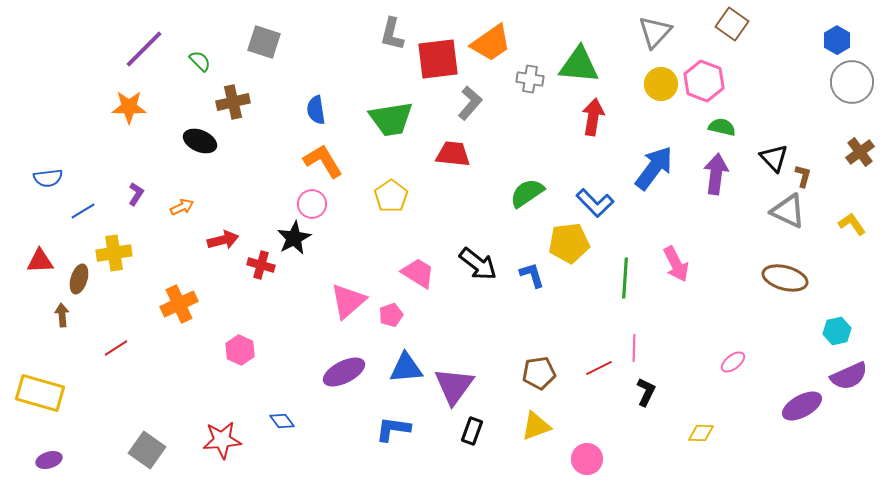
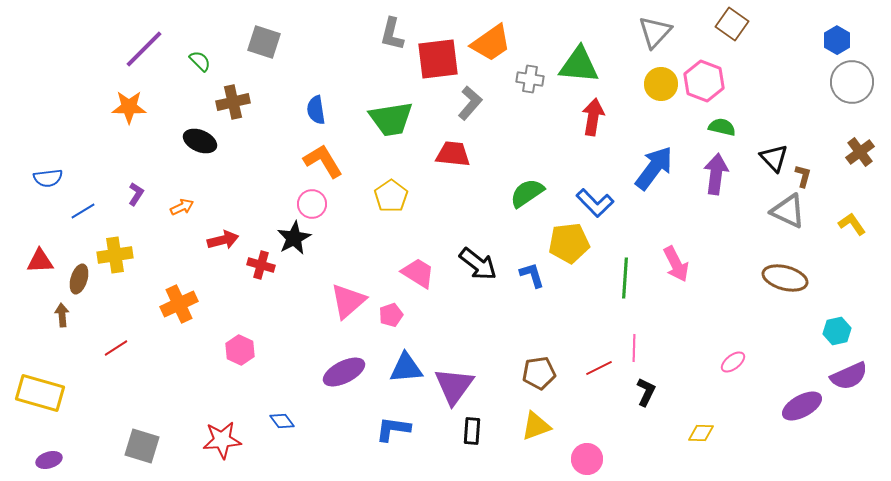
yellow cross at (114, 253): moved 1 px right, 2 px down
black rectangle at (472, 431): rotated 16 degrees counterclockwise
gray square at (147, 450): moved 5 px left, 4 px up; rotated 18 degrees counterclockwise
